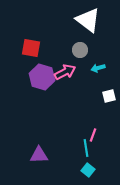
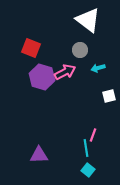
red square: rotated 12 degrees clockwise
